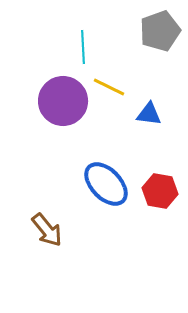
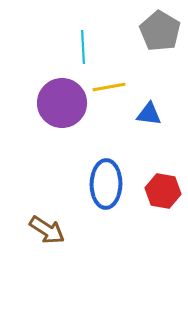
gray pentagon: rotated 21 degrees counterclockwise
yellow line: rotated 36 degrees counterclockwise
purple circle: moved 1 px left, 2 px down
blue ellipse: rotated 45 degrees clockwise
red hexagon: moved 3 px right
brown arrow: rotated 18 degrees counterclockwise
